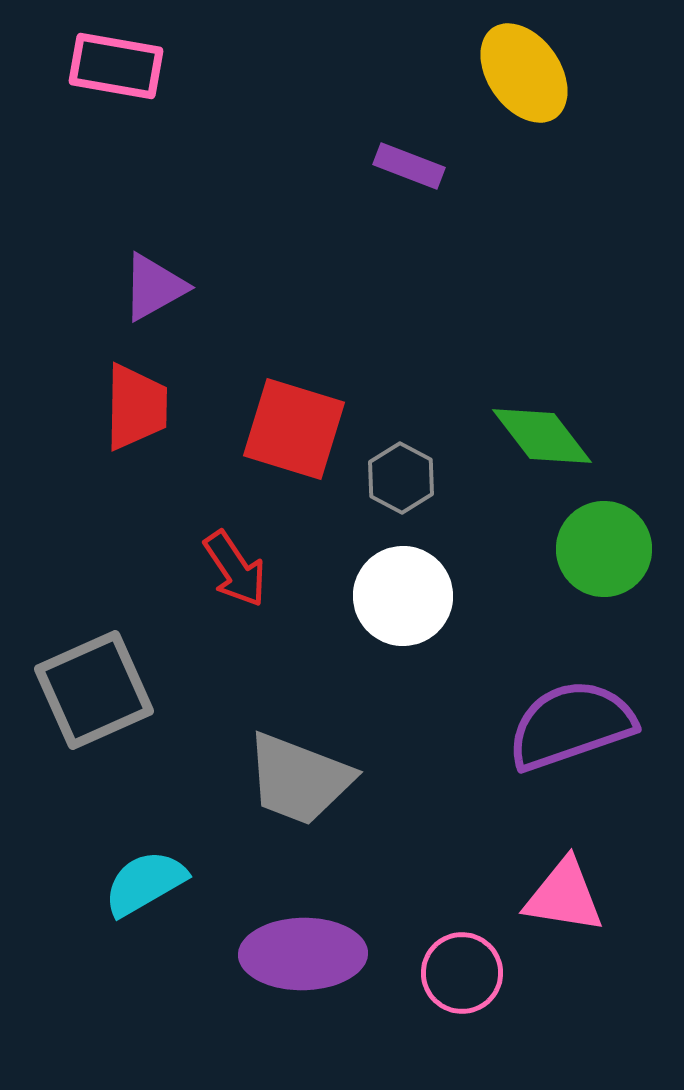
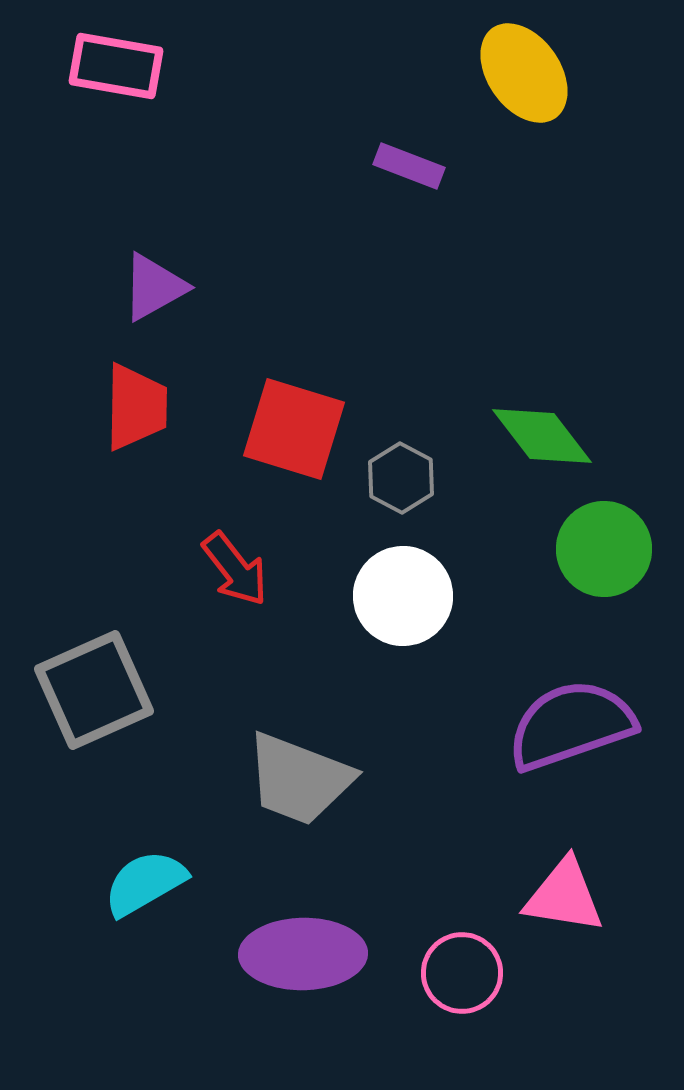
red arrow: rotated 4 degrees counterclockwise
